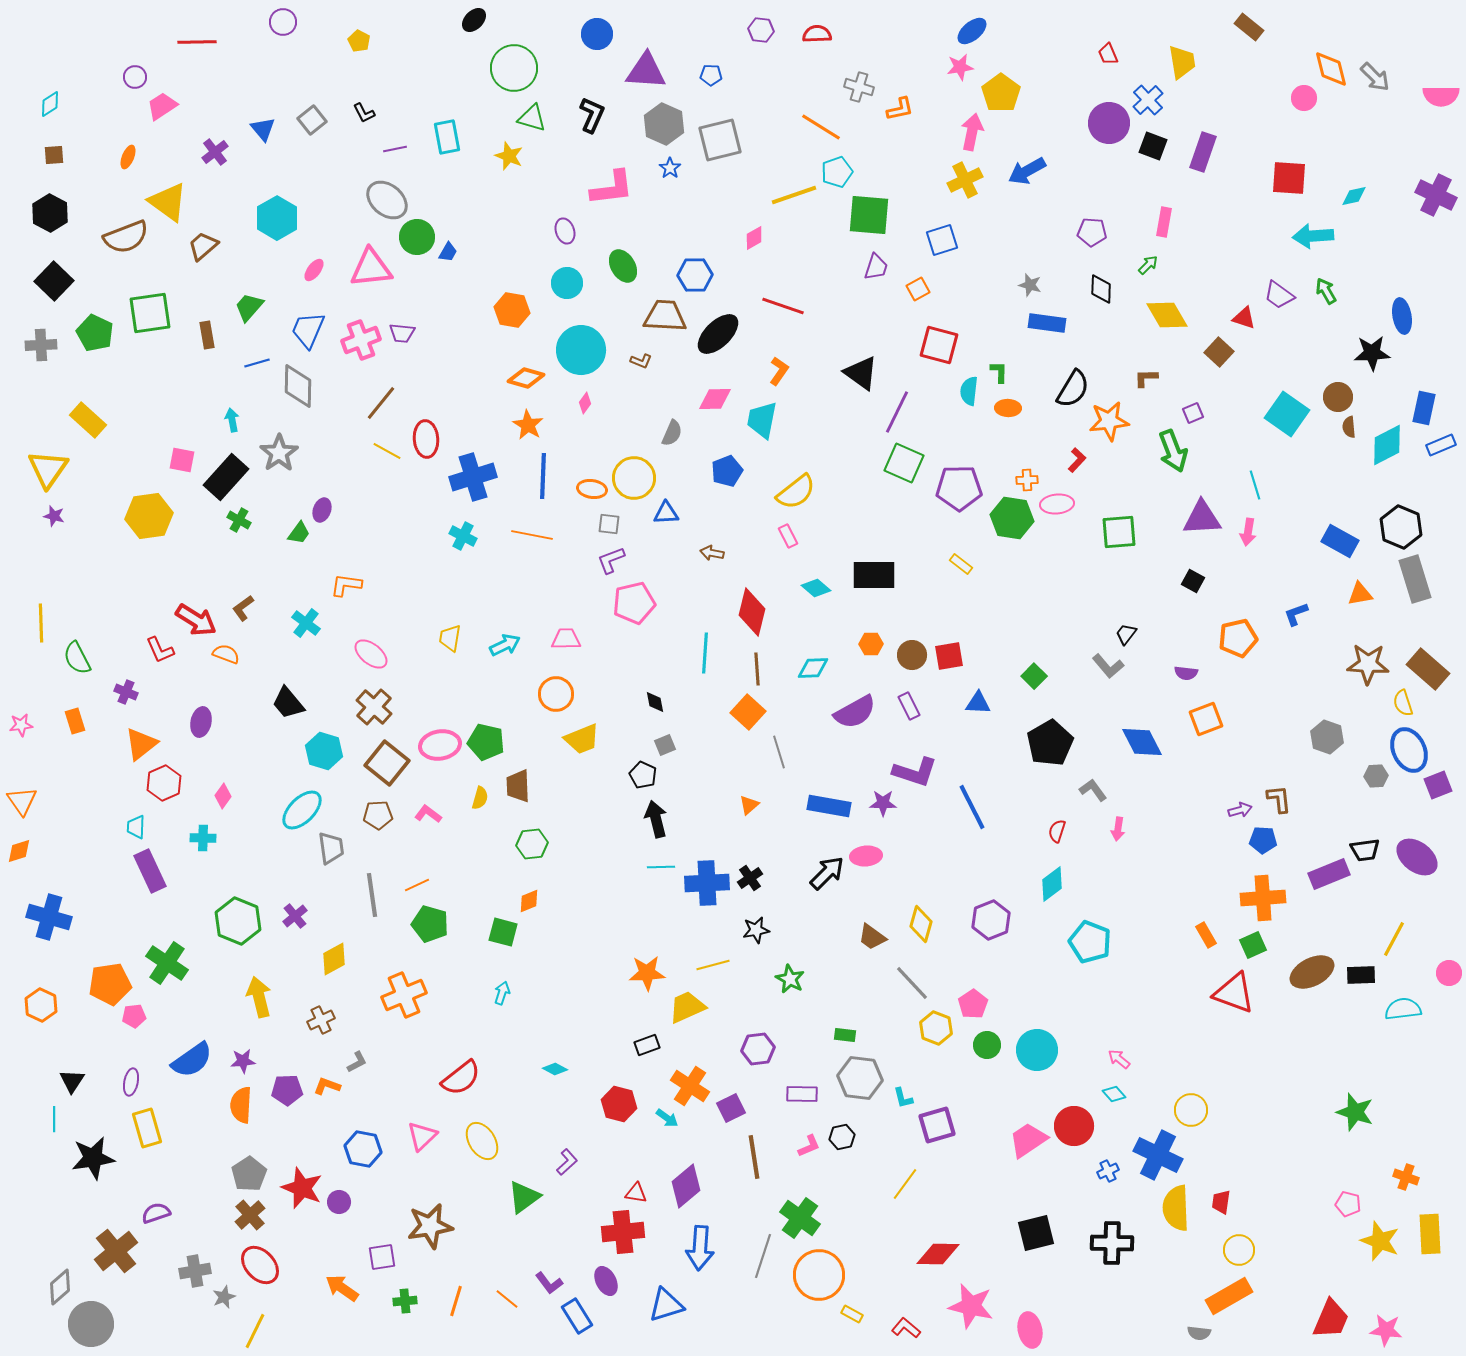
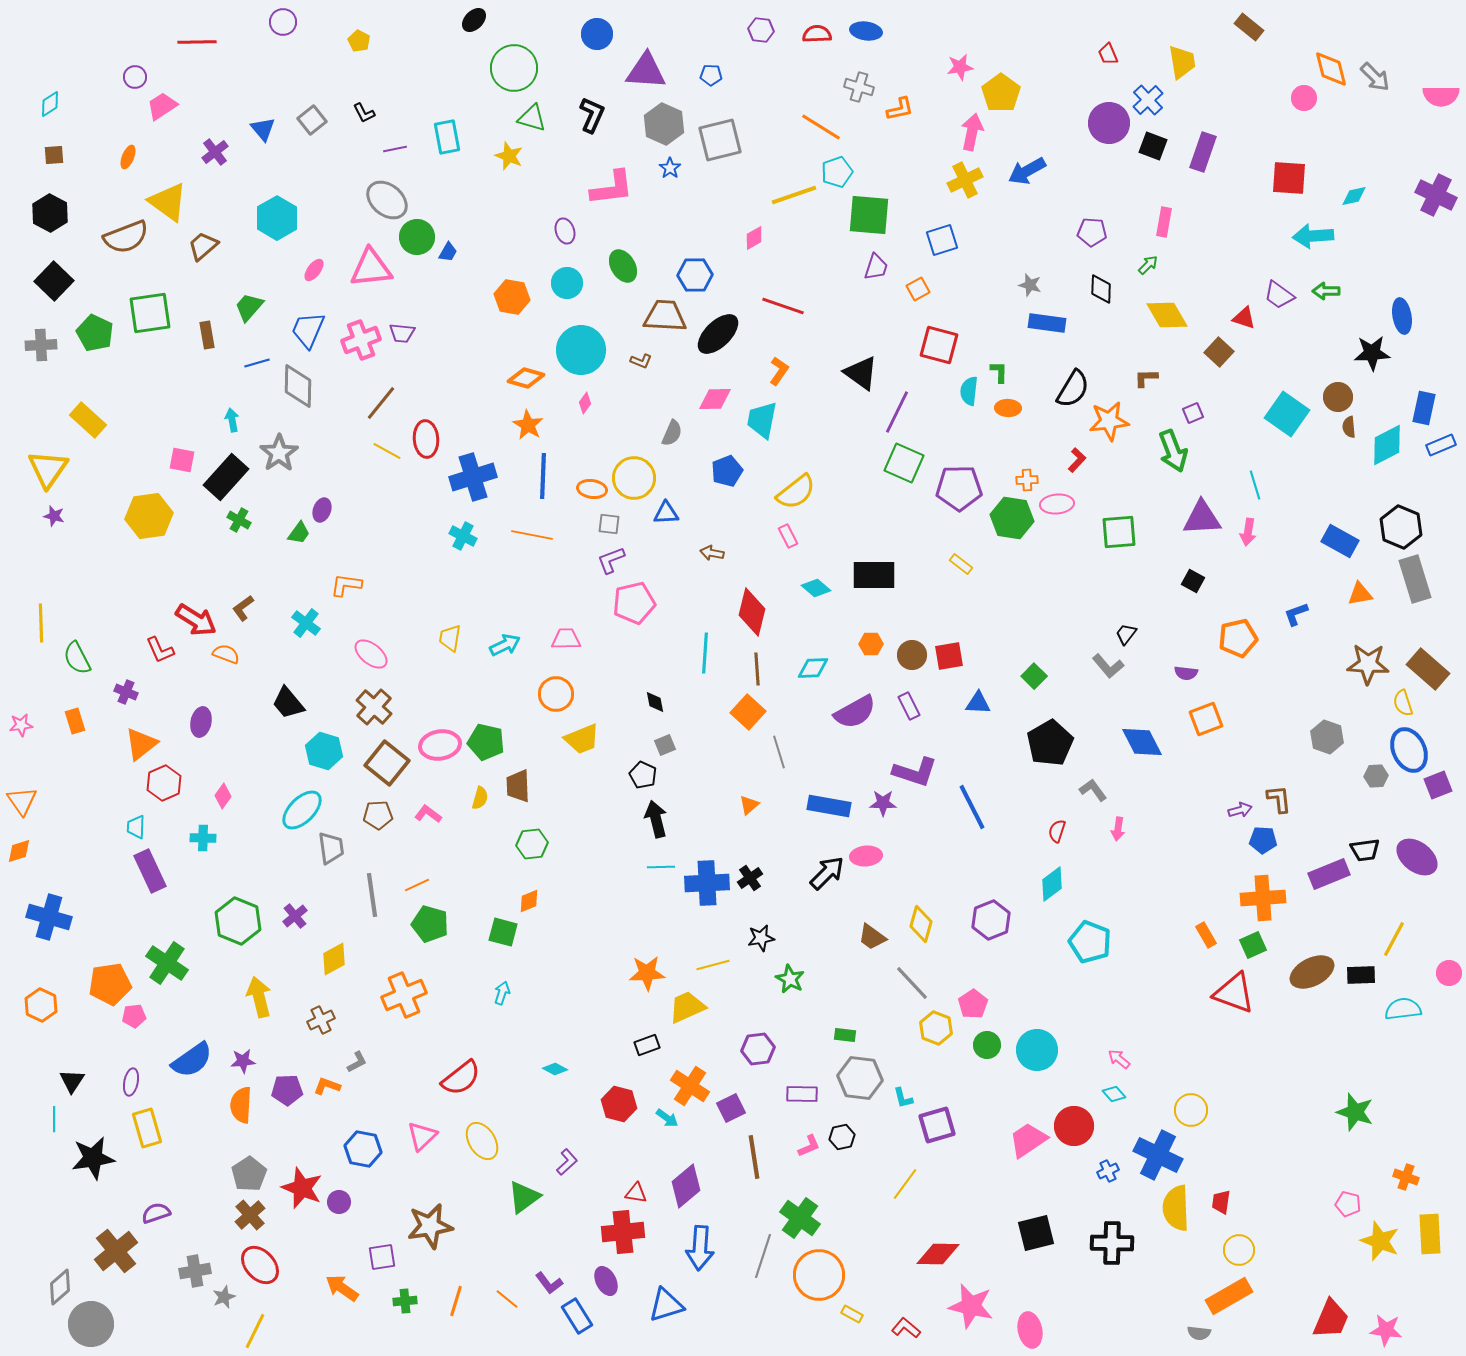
blue ellipse at (972, 31): moved 106 px left; rotated 48 degrees clockwise
green arrow at (1326, 291): rotated 60 degrees counterclockwise
orange hexagon at (512, 310): moved 13 px up
black star at (756, 930): moved 5 px right, 8 px down
